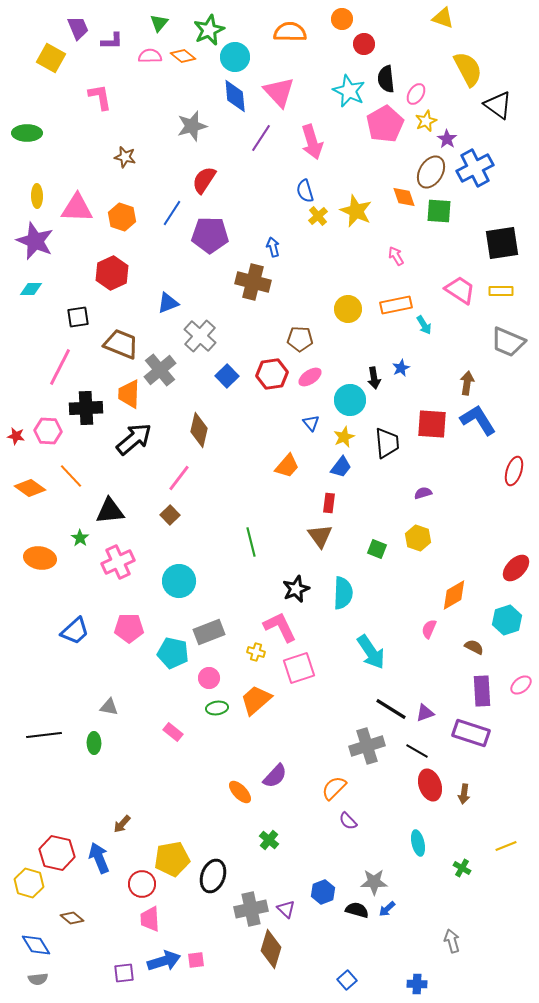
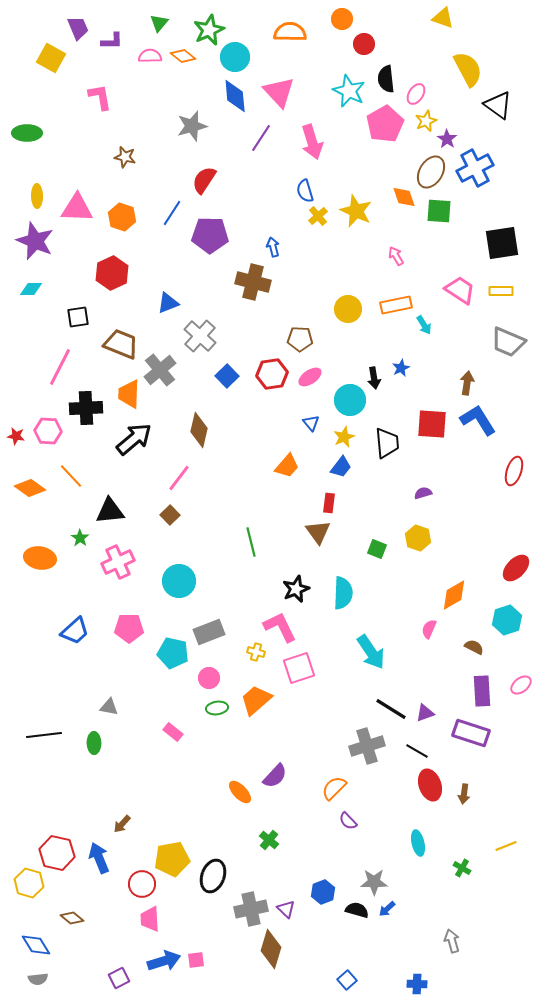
brown triangle at (320, 536): moved 2 px left, 4 px up
purple square at (124, 973): moved 5 px left, 5 px down; rotated 20 degrees counterclockwise
